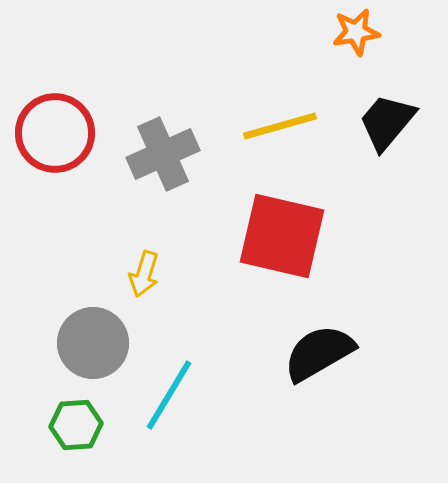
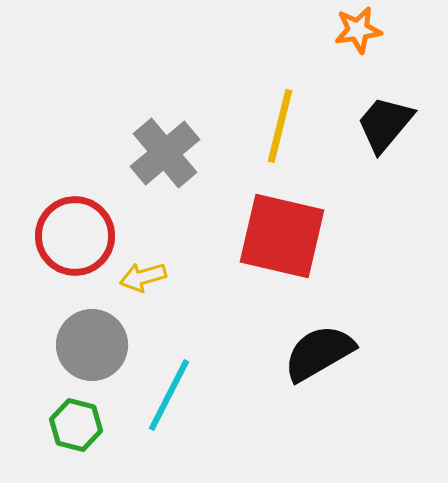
orange star: moved 2 px right, 2 px up
black trapezoid: moved 2 px left, 2 px down
yellow line: rotated 60 degrees counterclockwise
red circle: moved 20 px right, 103 px down
gray cross: moved 2 px right, 1 px up; rotated 16 degrees counterclockwise
yellow arrow: moved 1 px left, 3 px down; rotated 57 degrees clockwise
gray circle: moved 1 px left, 2 px down
cyan line: rotated 4 degrees counterclockwise
green hexagon: rotated 18 degrees clockwise
